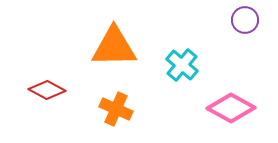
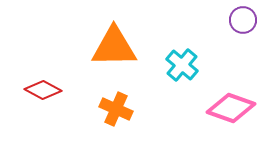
purple circle: moved 2 px left
red diamond: moved 4 px left
pink diamond: rotated 9 degrees counterclockwise
